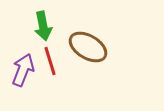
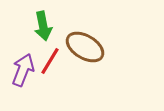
brown ellipse: moved 3 px left
red line: rotated 48 degrees clockwise
